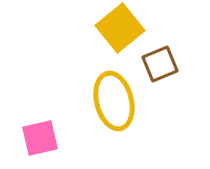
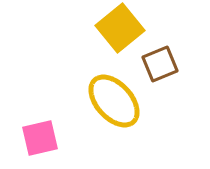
yellow ellipse: rotated 28 degrees counterclockwise
